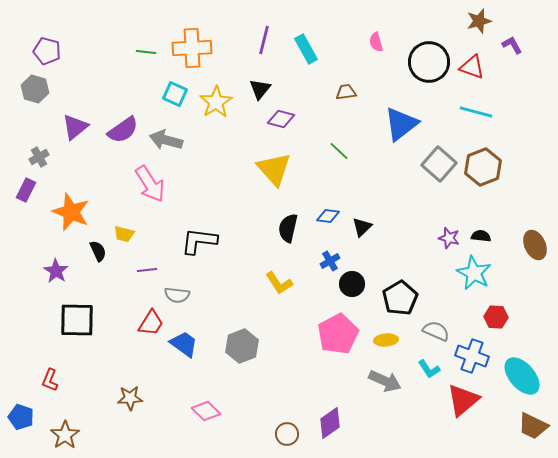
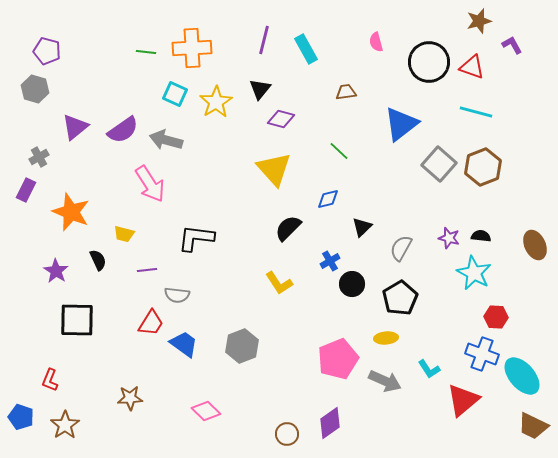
blue diamond at (328, 216): moved 17 px up; rotated 20 degrees counterclockwise
black semicircle at (288, 228): rotated 32 degrees clockwise
black L-shape at (199, 241): moved 3 px left, 3 px up
black semicircle at (98, 251): moved 9 px down
gray semicircle at (436, 331): moved 35 px left, 83 px up; rotated 84 degrees counterclockwise
pink pentagon at (338, 334): moved 25 px down; rotated 6 degrees clockwise
yellow ellipse at (386, 340): moved 2 px up
blue cross at (472, 356): moved 10 px right, 2 px up
brown star at (65, 435): moved 10 px up
